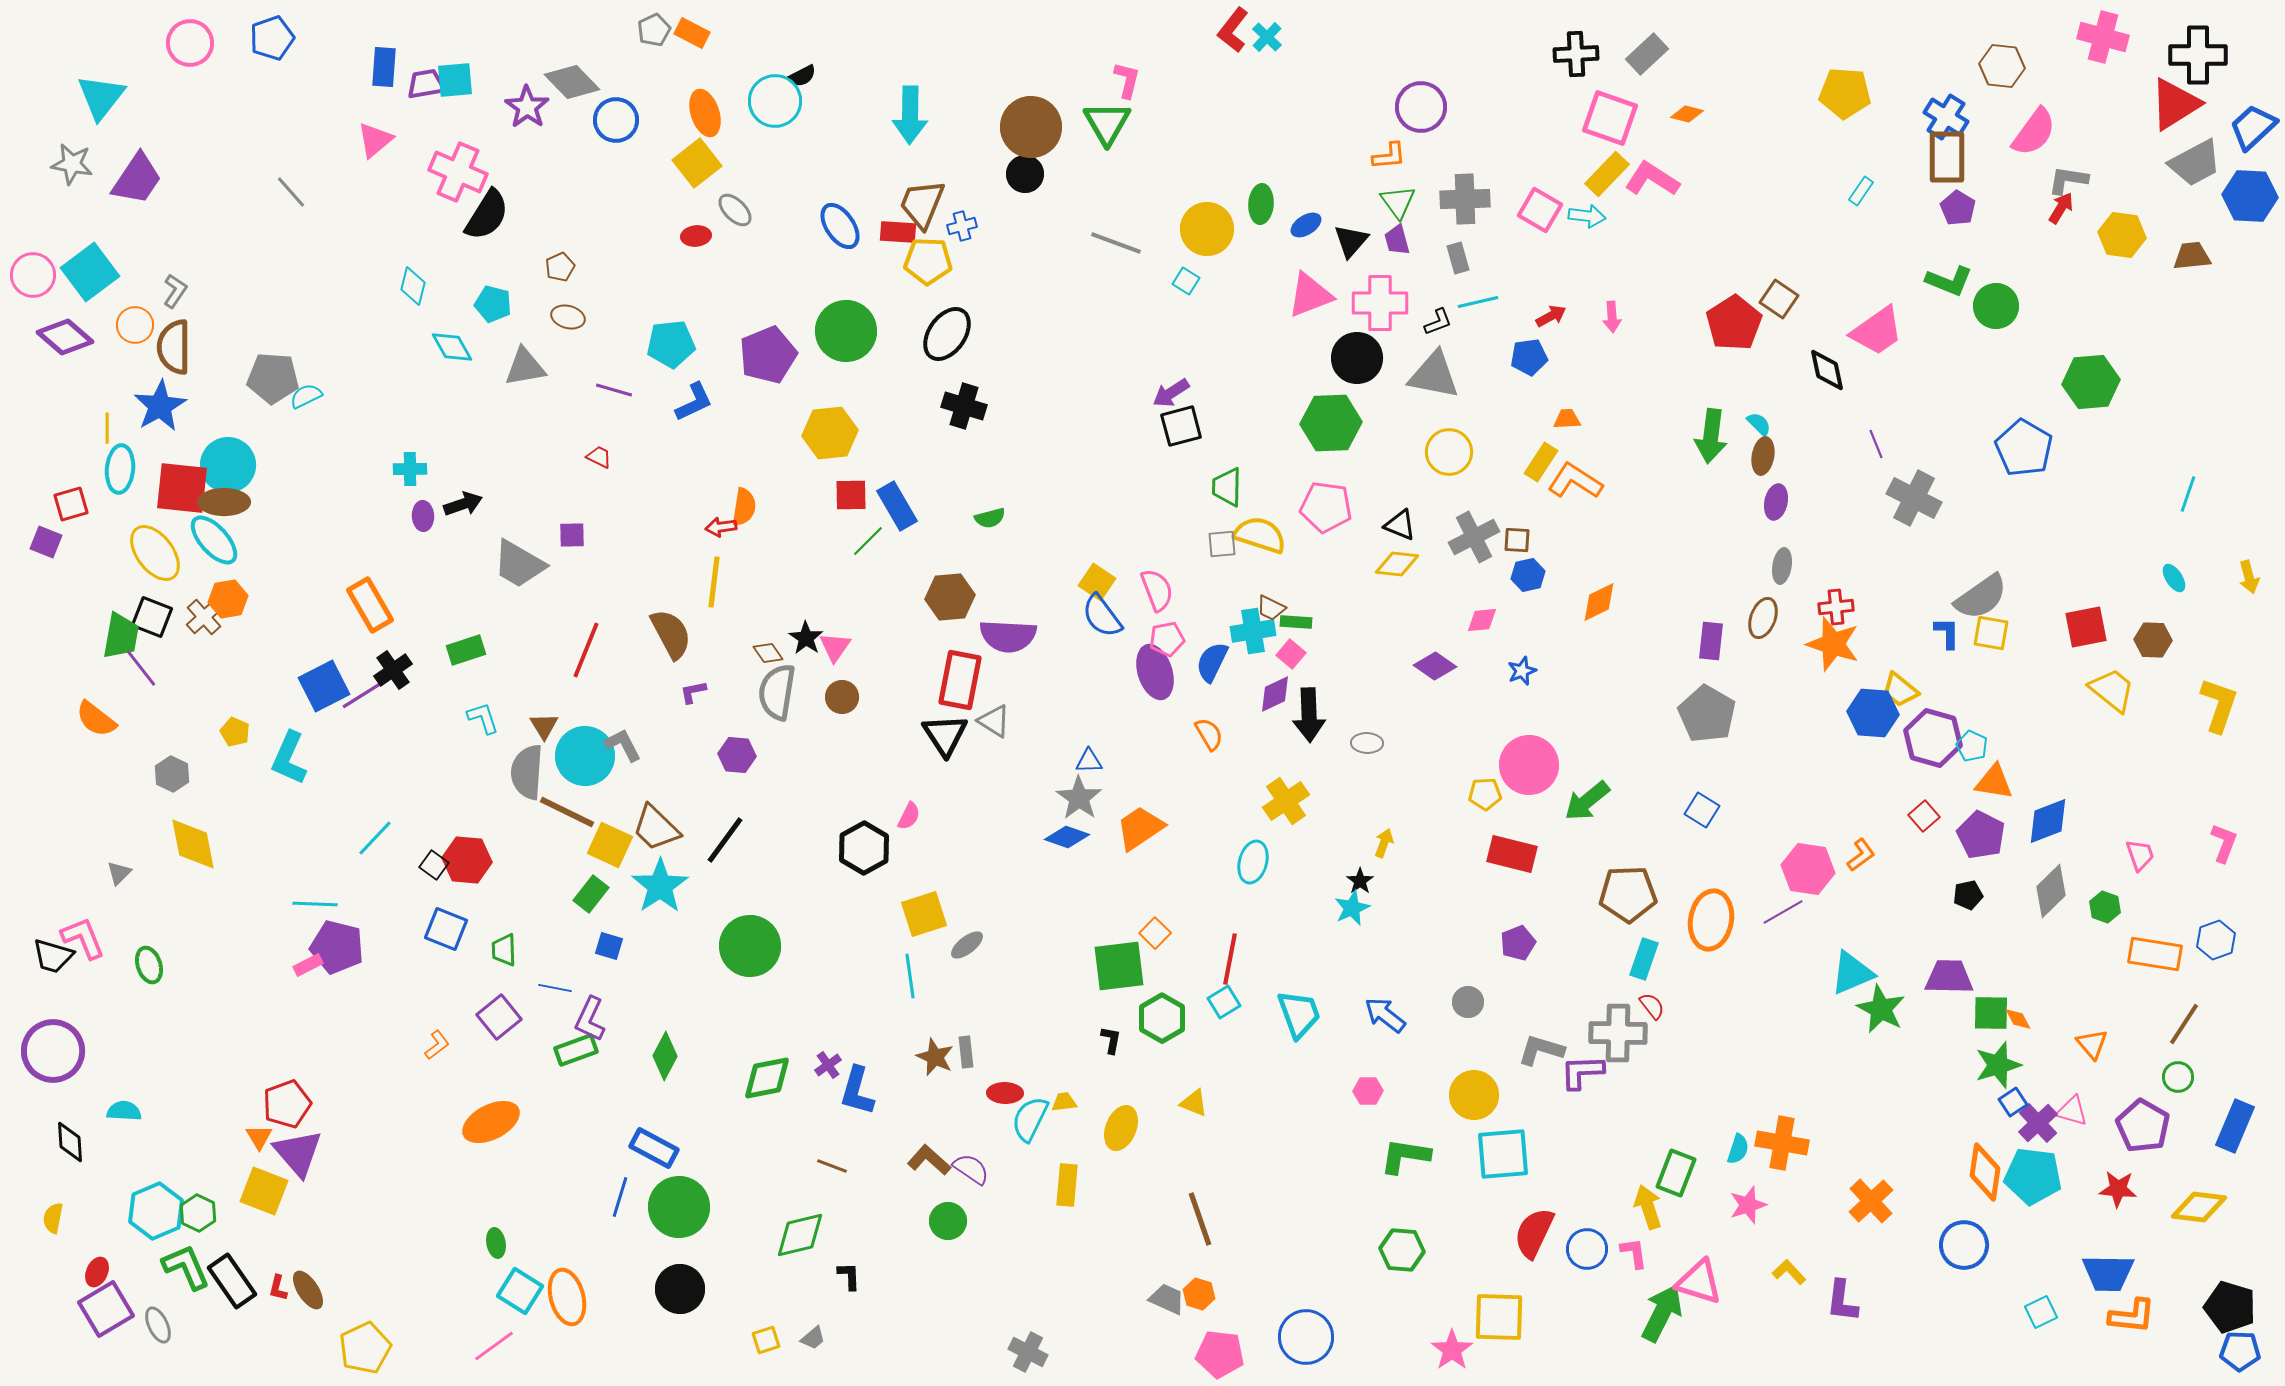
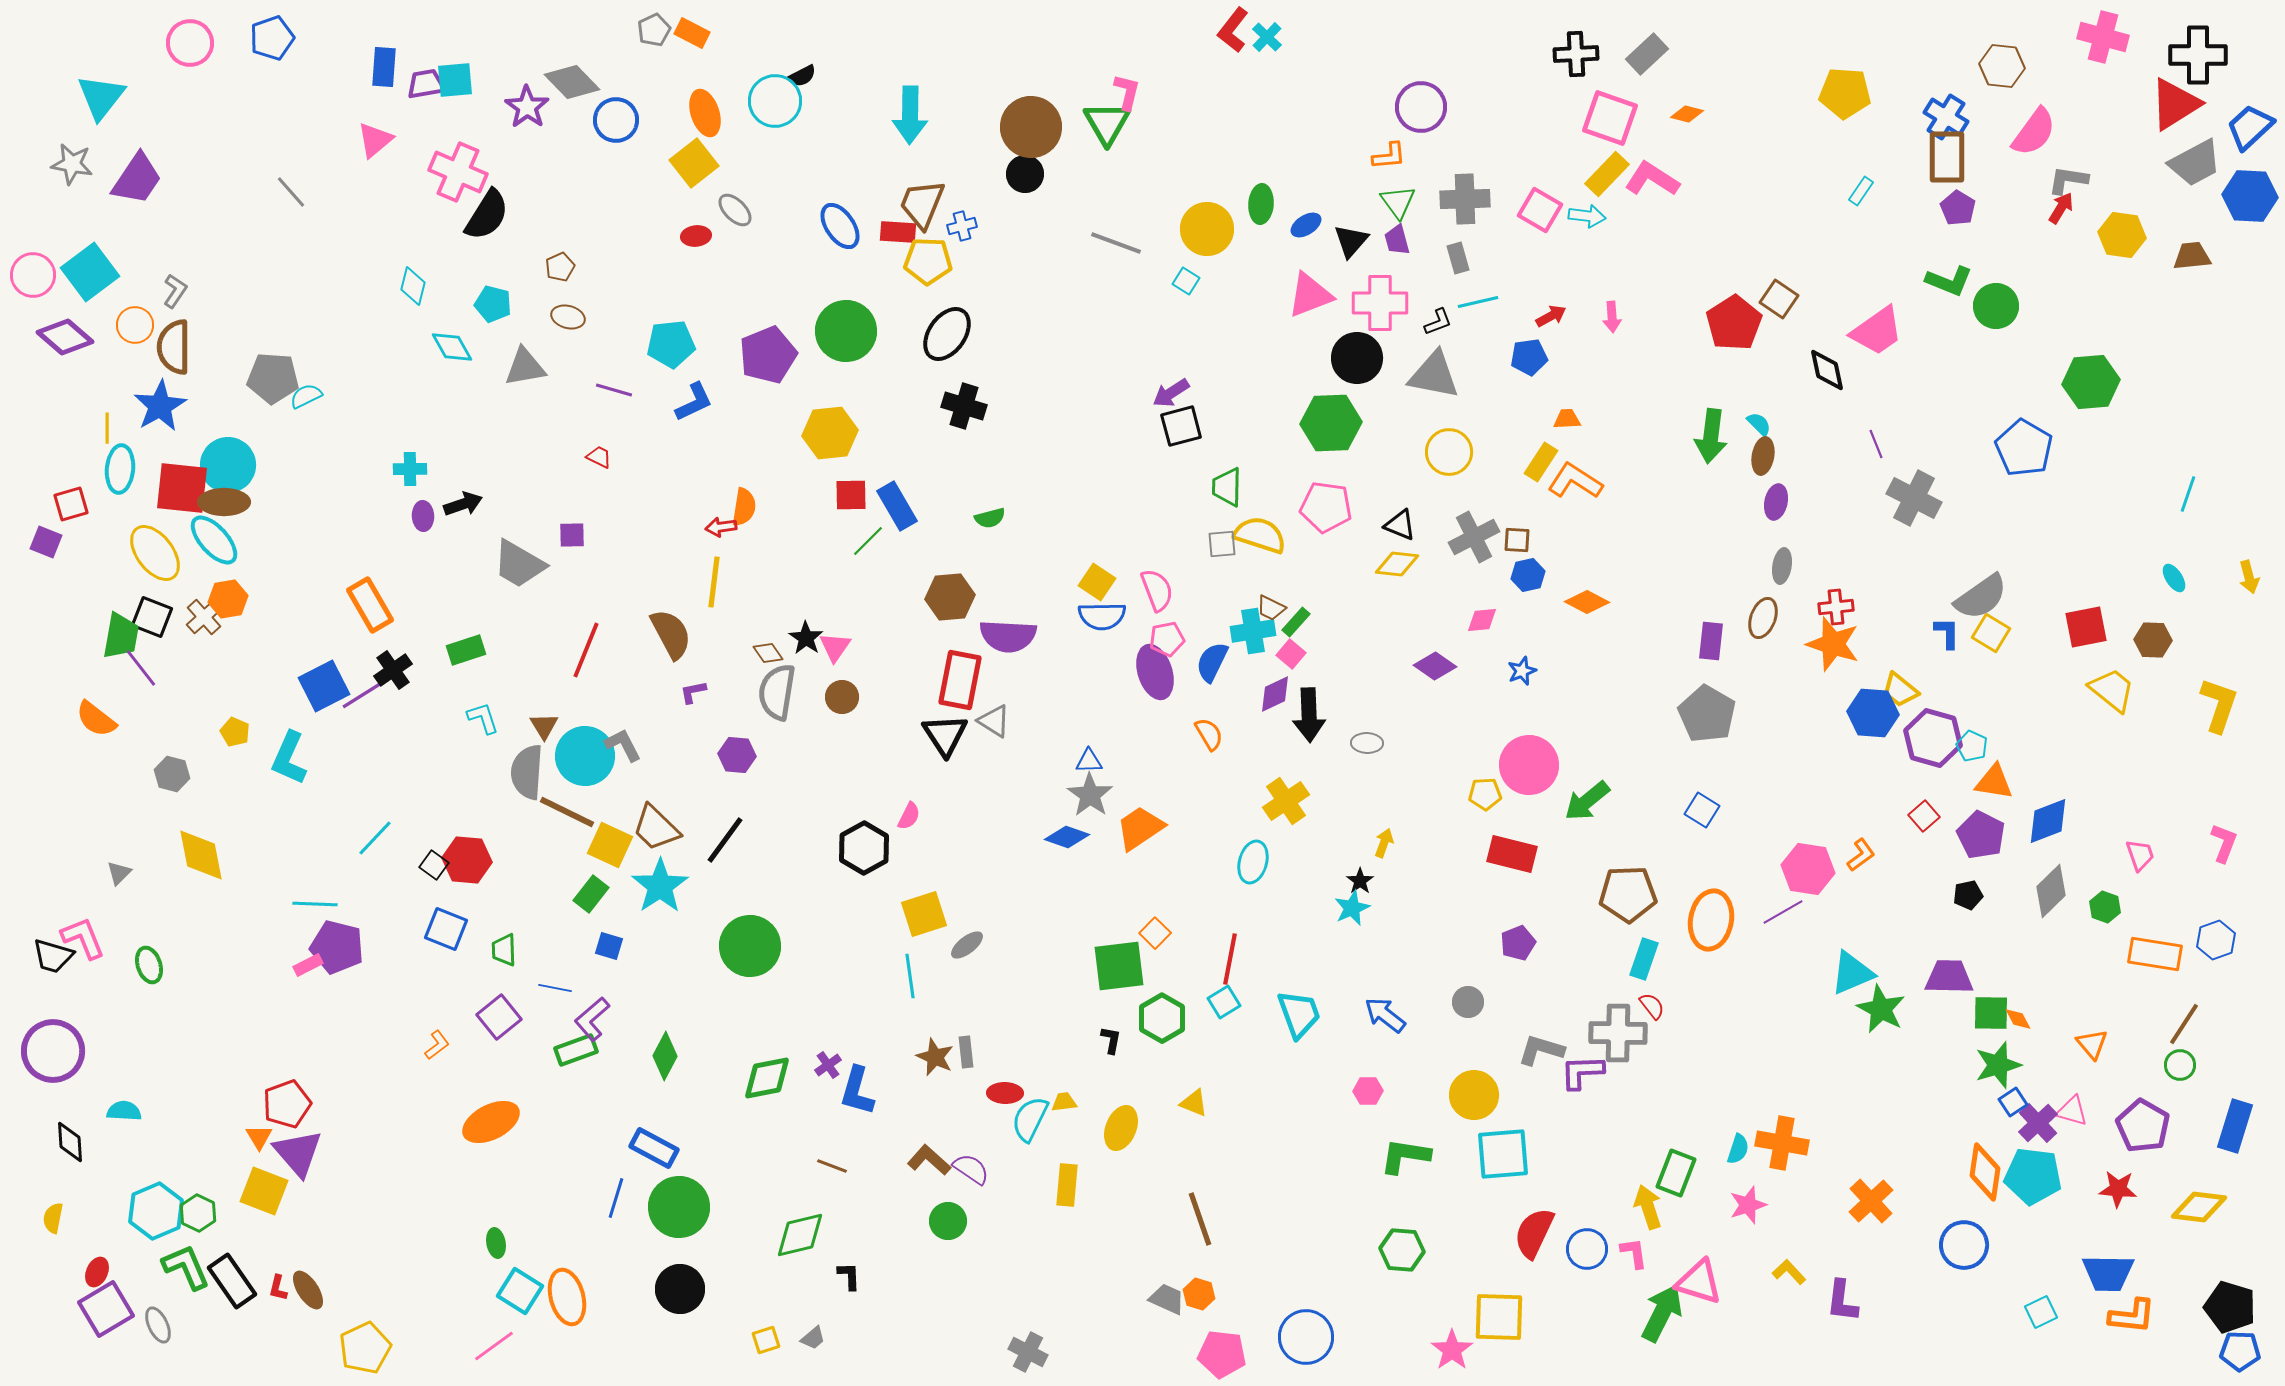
pink L-shape at (1127, 80): moved 12 px down
blue trapezoid at (2253, 127): moved 3 px left
yellow square at (697, 163): moved 3 px left
orange diamond at (1599, 602): moved 12 px left; rotated 54 degrees clockwise
blue semicircle at (1102, 616): rotated 54 degrees counterclockwise
green rectangle at (1296, 622): rotated 52 degrees counterclockwise
yellow square at (1991, 633): rotated 21 degrees clockwise
gray hexagon at (172, 774): rotated 12 degrees counterclockwise
gray star at (1079, 798): moved 11 px right, 3 px up
yellow diamond at (193, 844): moved 8 px right, 11 px down
purple L-shape at (590, 1019): moved 2 px right; rotated 24 degrees clockwise
green circle at (2178, 1077): moved 2 px right, 12 px up
blue rectangle at (2235, 1126): rotated 6 degrees counterclockwise
blue line at (620, 1197): moved 4 px left, 1 px down
pink pentagon at (1220, 1354): moved 2 px right
